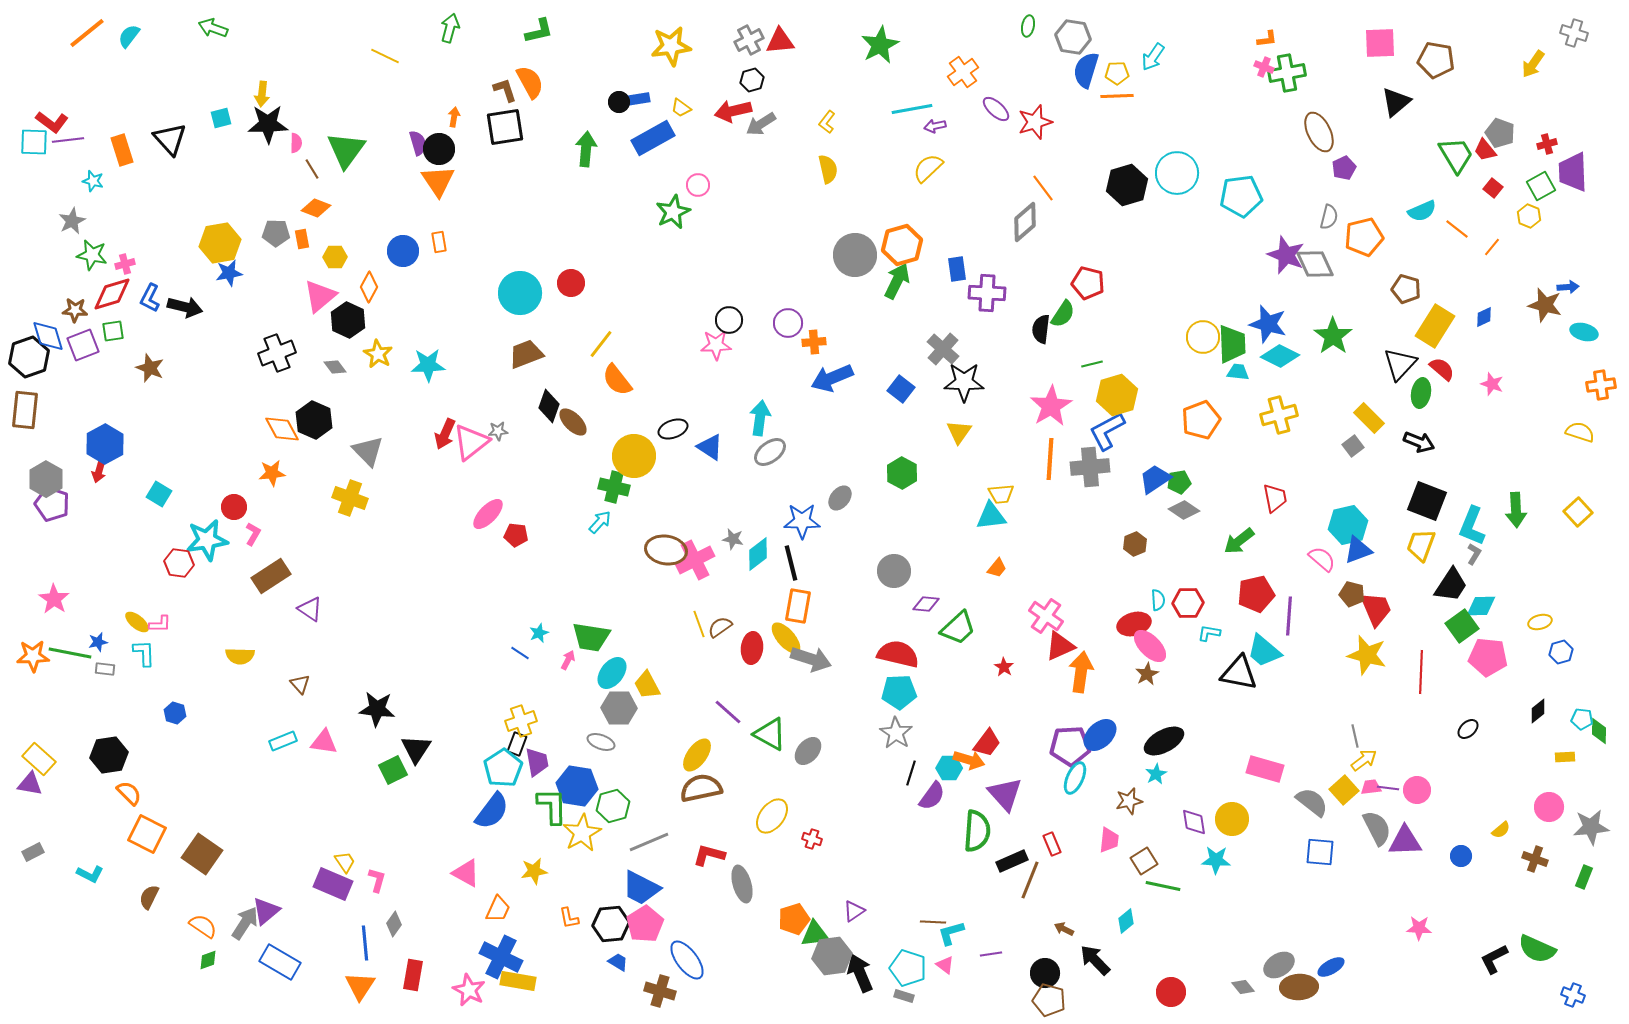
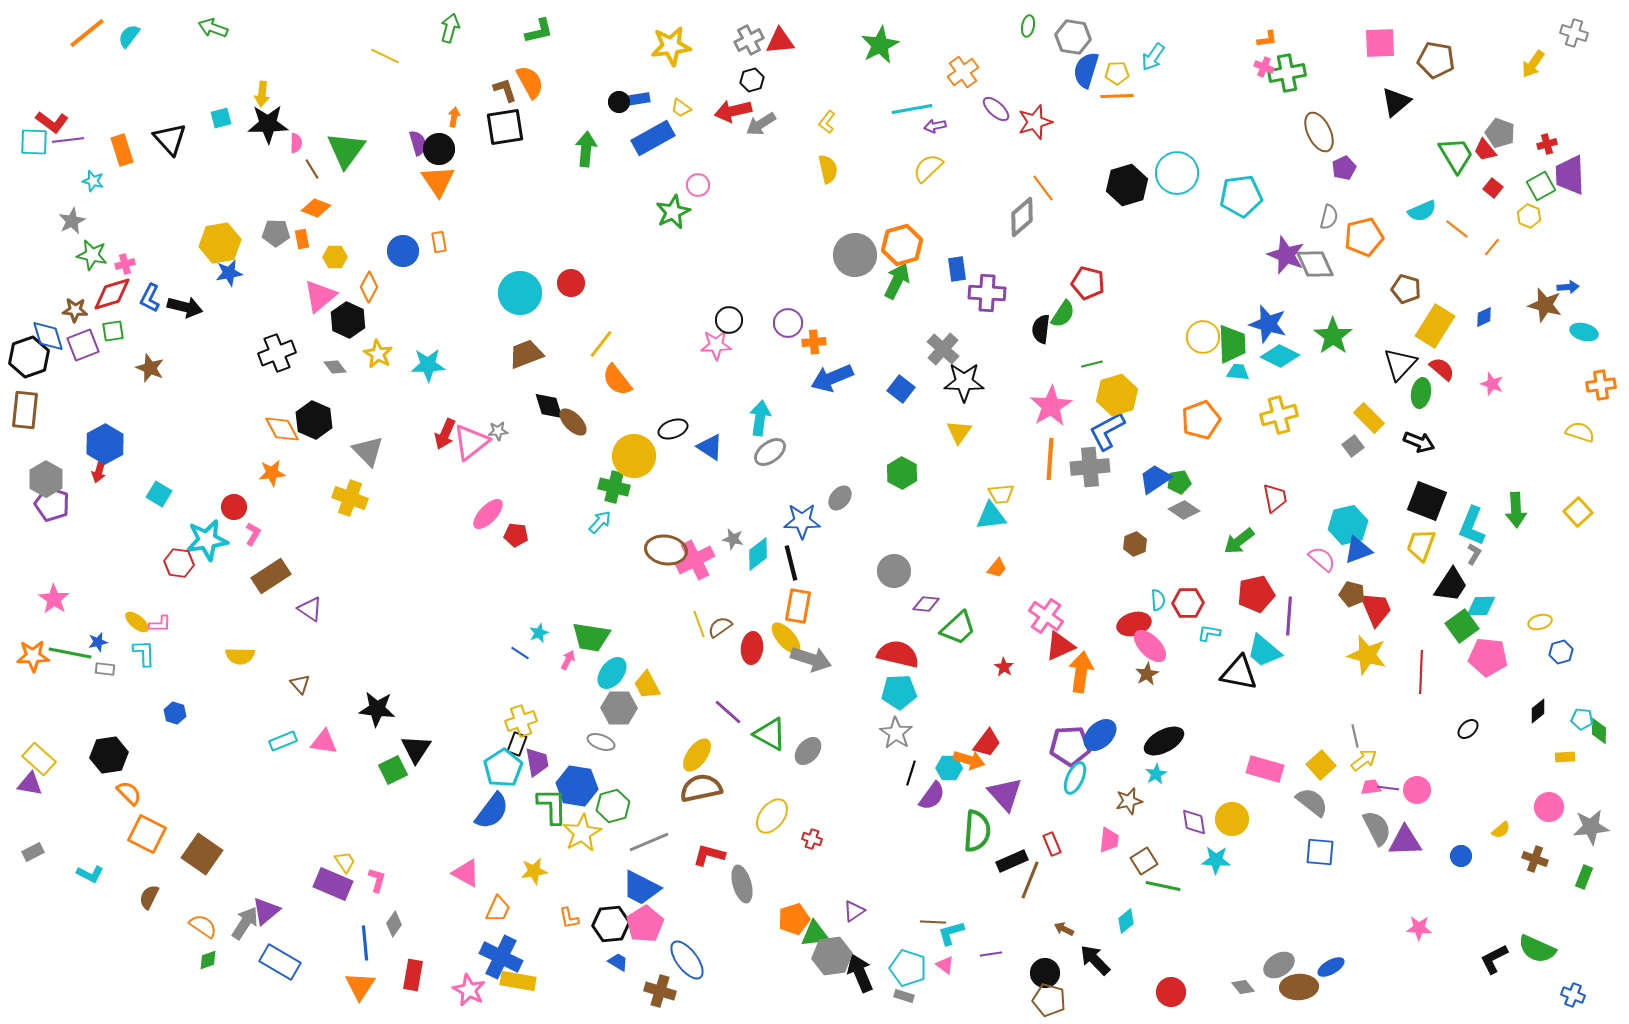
purple trapezoid at (1573, 172): moved 3 px left, 3 px down
gray diamond at (1025, 222): moved 3 px left, 5 px up
black diamond at (549, 406): rotated 36 degrees counterclockwise
yellow square at (1344, 790): moved 23 px left, 25 px up
